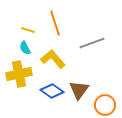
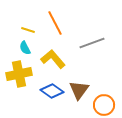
orange line: rotated 10 degrees counterclockwise
orange circle: moved 1 px left
